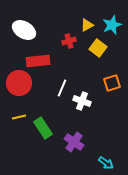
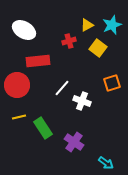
red circle: moved 2 px left, 2 px down
white line: rotated 18 degrees clockwise
